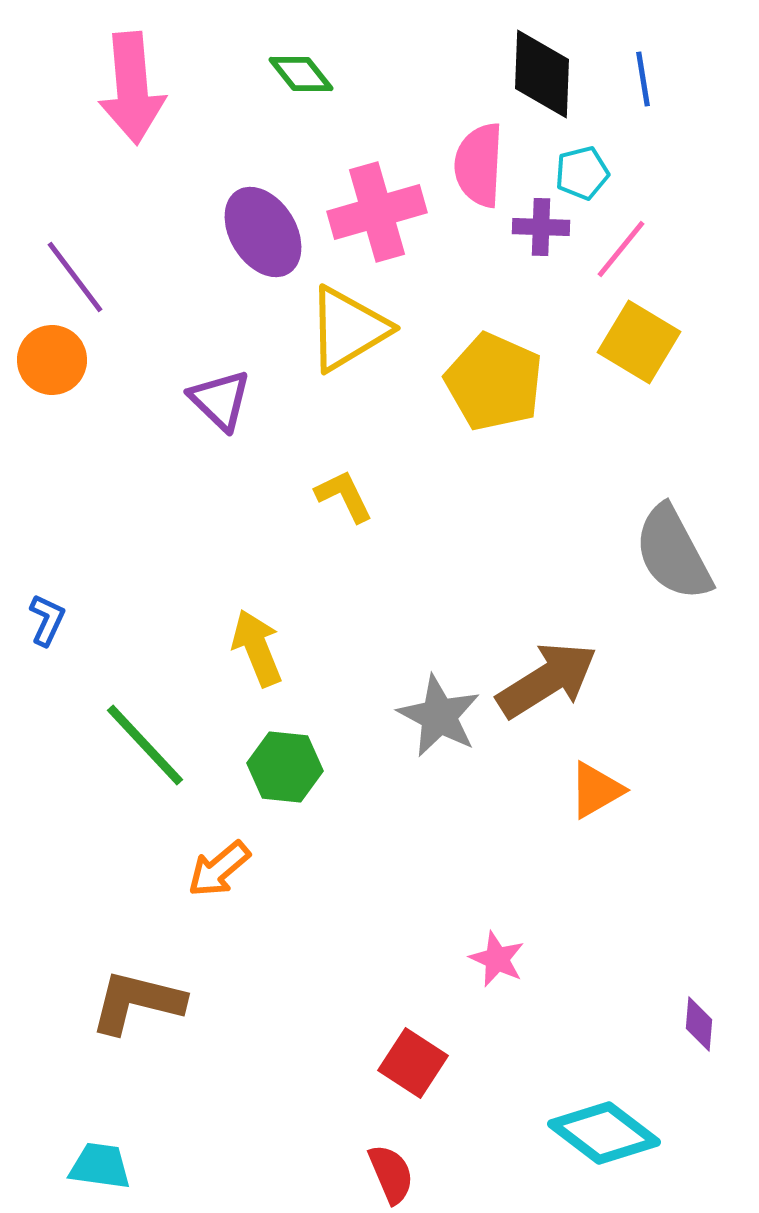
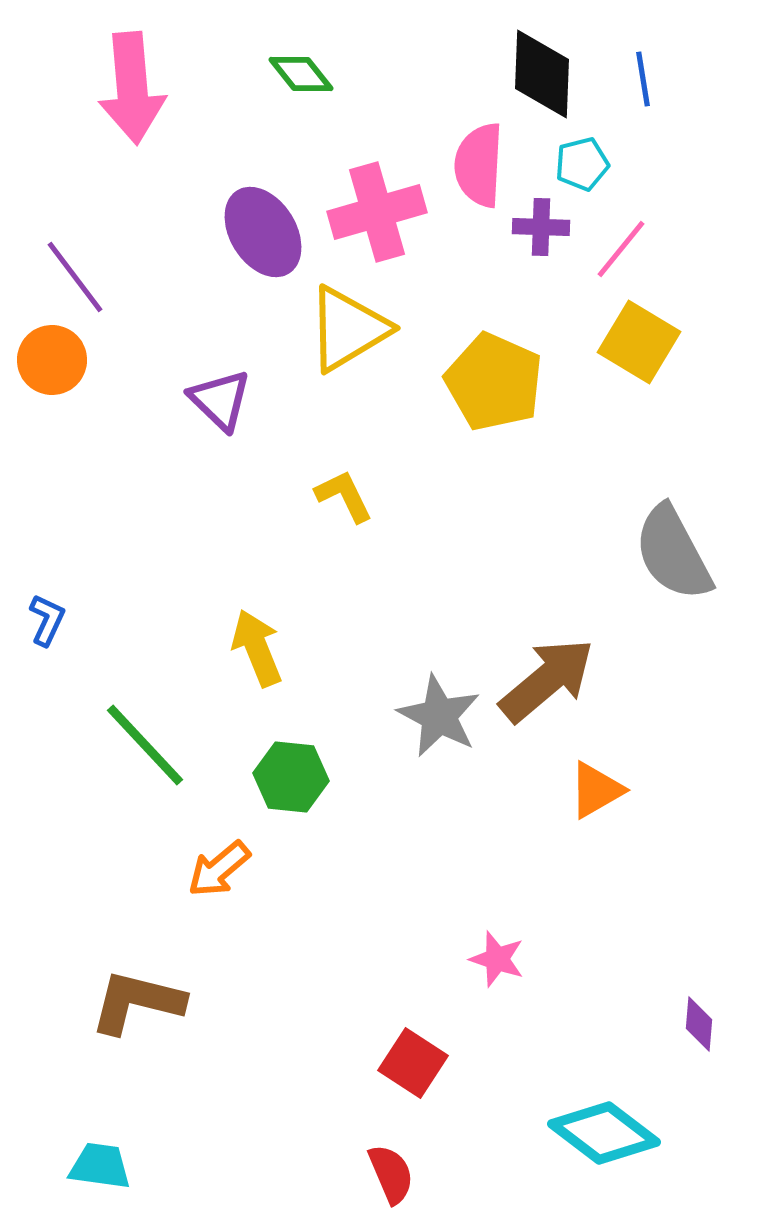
cyan pentagon: moved 9 px up
brown arrow: rotated 8 degrees counterclockwise
green hexagon: moved 6 px right, 10 px down
pink star: rotated 6 degrees counterclockwise
